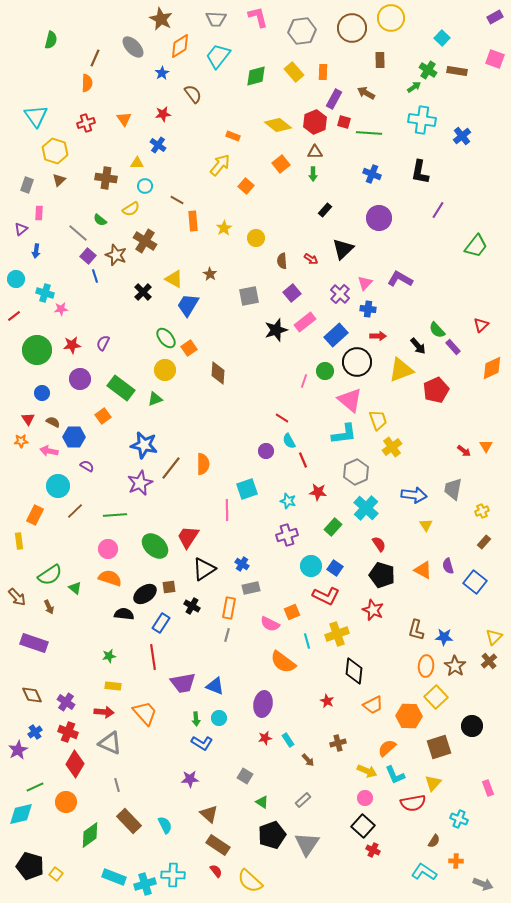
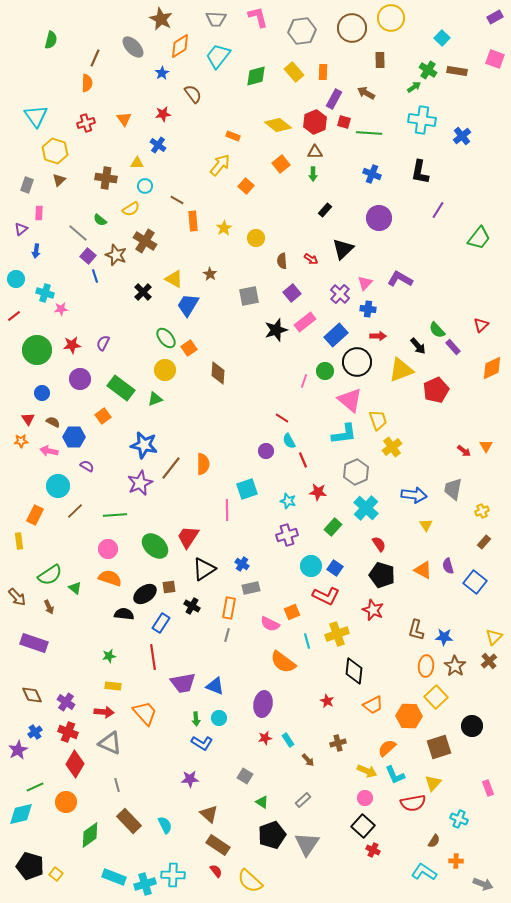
green trapezoid at (476, 246): moved 3 px right, 8 px up
